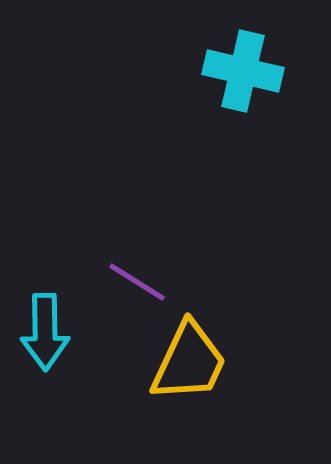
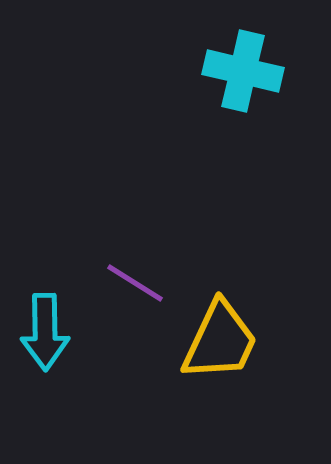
purple line: moved 2 px left, 1 px down
yellow trapezoid: moved 31 px right, 21 px up
